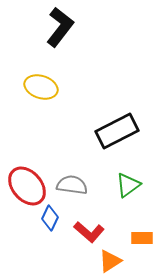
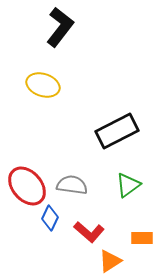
yellow ellipse: moved 2 px right, 2 px up
